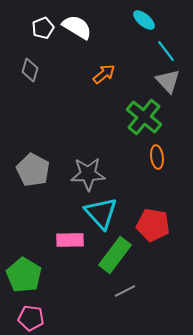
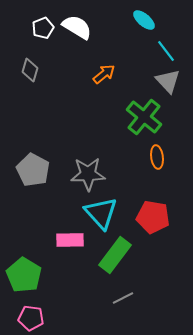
red pentagon: moved 8 px up
gray line: moved 2 px left, 7 px down
